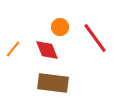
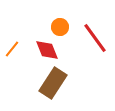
orange line: moved 1 px left
brown rectangle: rotated 64 degrees counterclockwise
